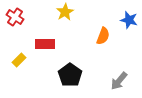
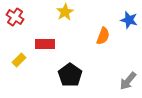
gray arrow: moved 9 px right
